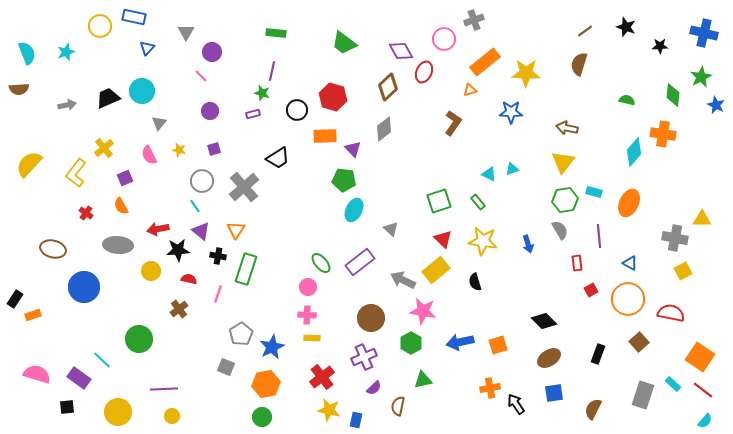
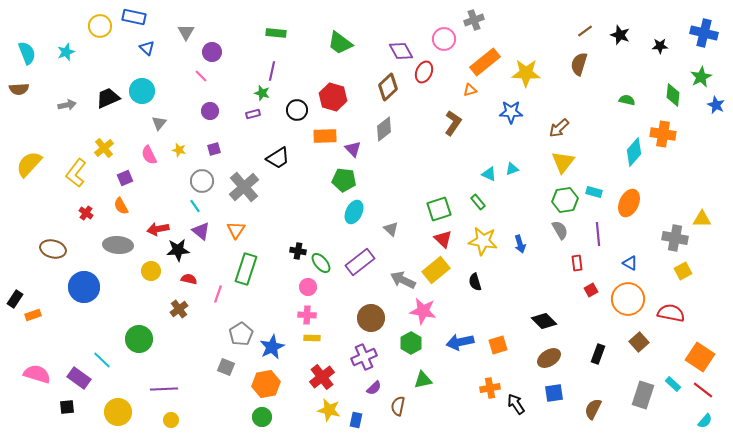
black star at (626, 27): moved 6 px left, 8 px down
green trapezoid at (344, 43): moved 4 px left
blue triangle at (147, 48): rotated 28 degrees counterclockwise
brown arrow at (567, 128): moved 8 px left; rotated 55 degrees counterclockwise
green square at (439, 201): moved 8 px down
cyan ellipse at (354, 210): moved 2 px down
purple line at (599, 236): moved 1 px left, 2 px up
blue arrow at (528, 244): moved 8 px left
black cross at (218, 256): moved 80 px right, 5 px up
yellow circle at (172, 416): moved 1 px left, 4 px down
